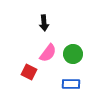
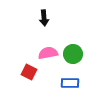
black arrow: moved 5 px up
pink semicircle: rotated 138 degrees counterclockwise
blue rectangle: moved 1 px left, 1 px up
